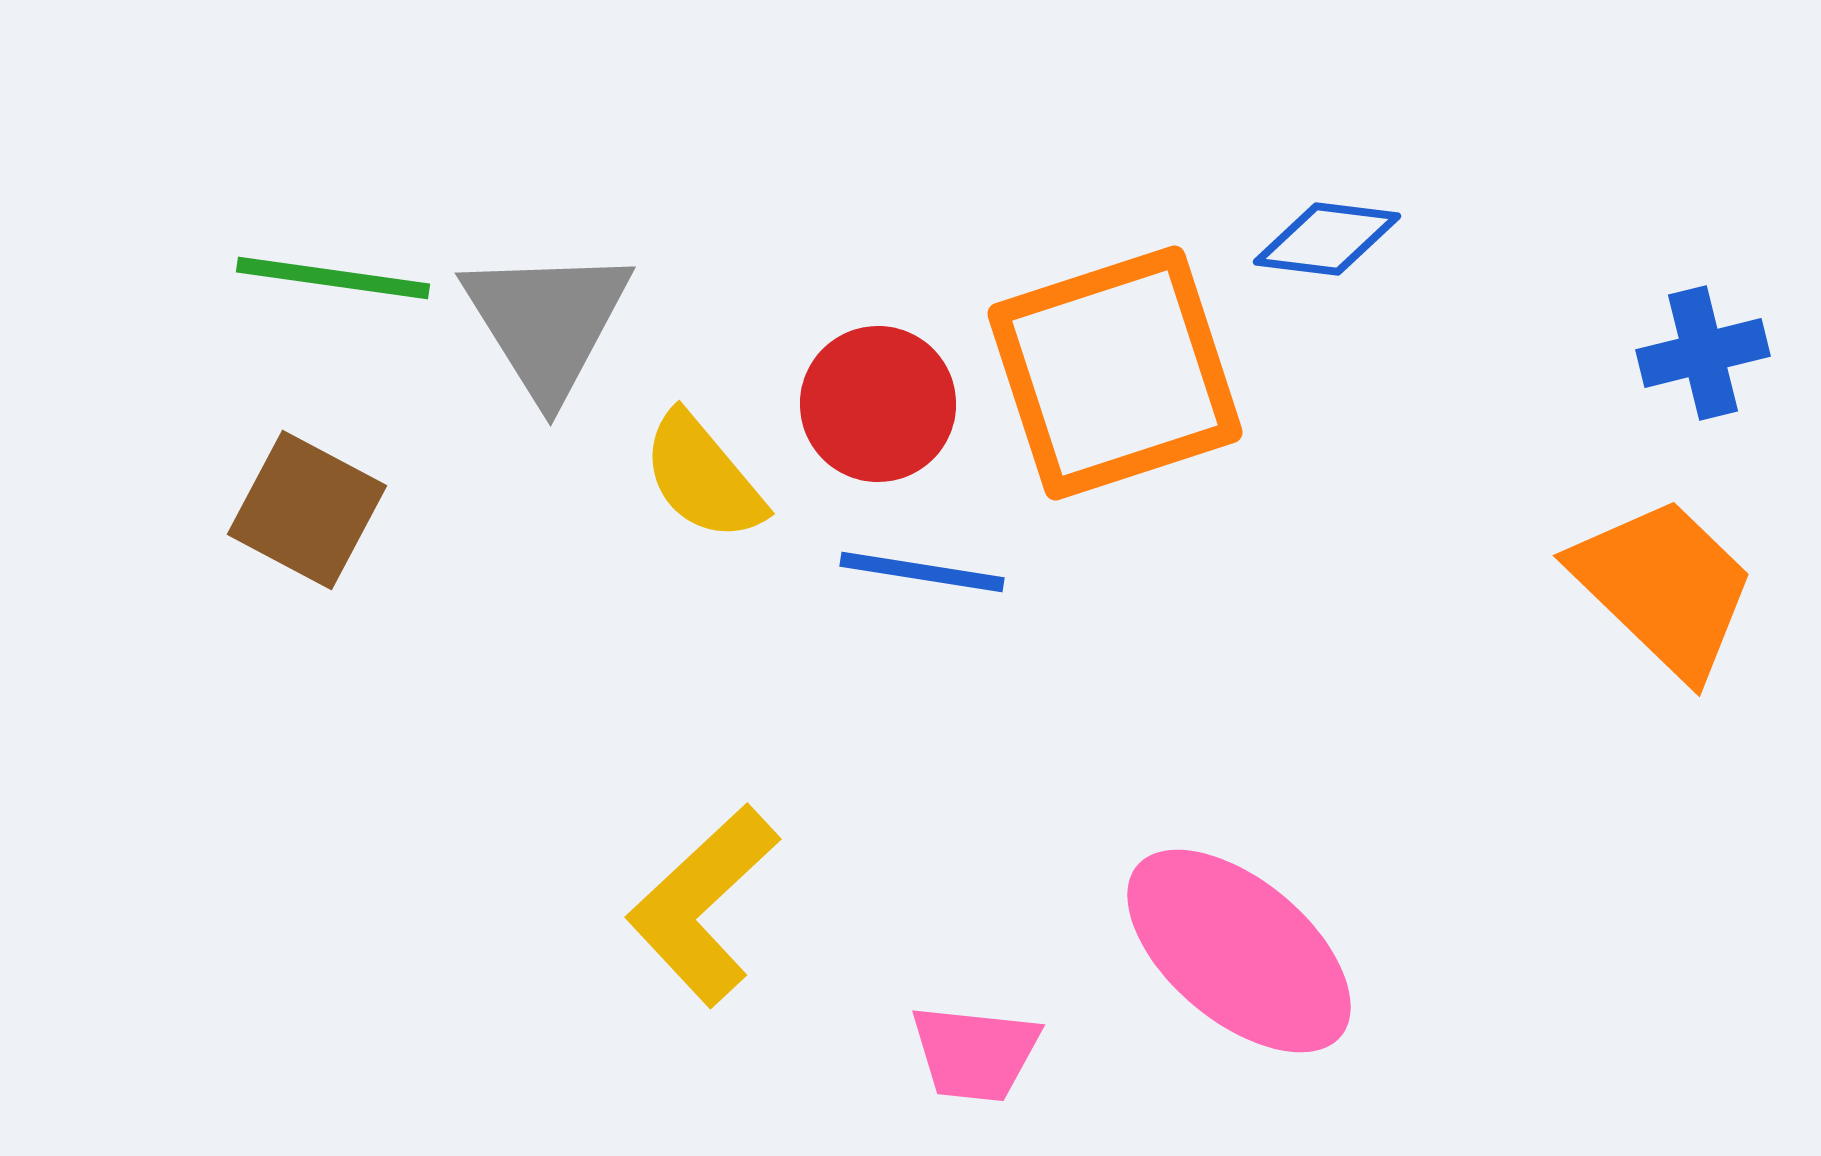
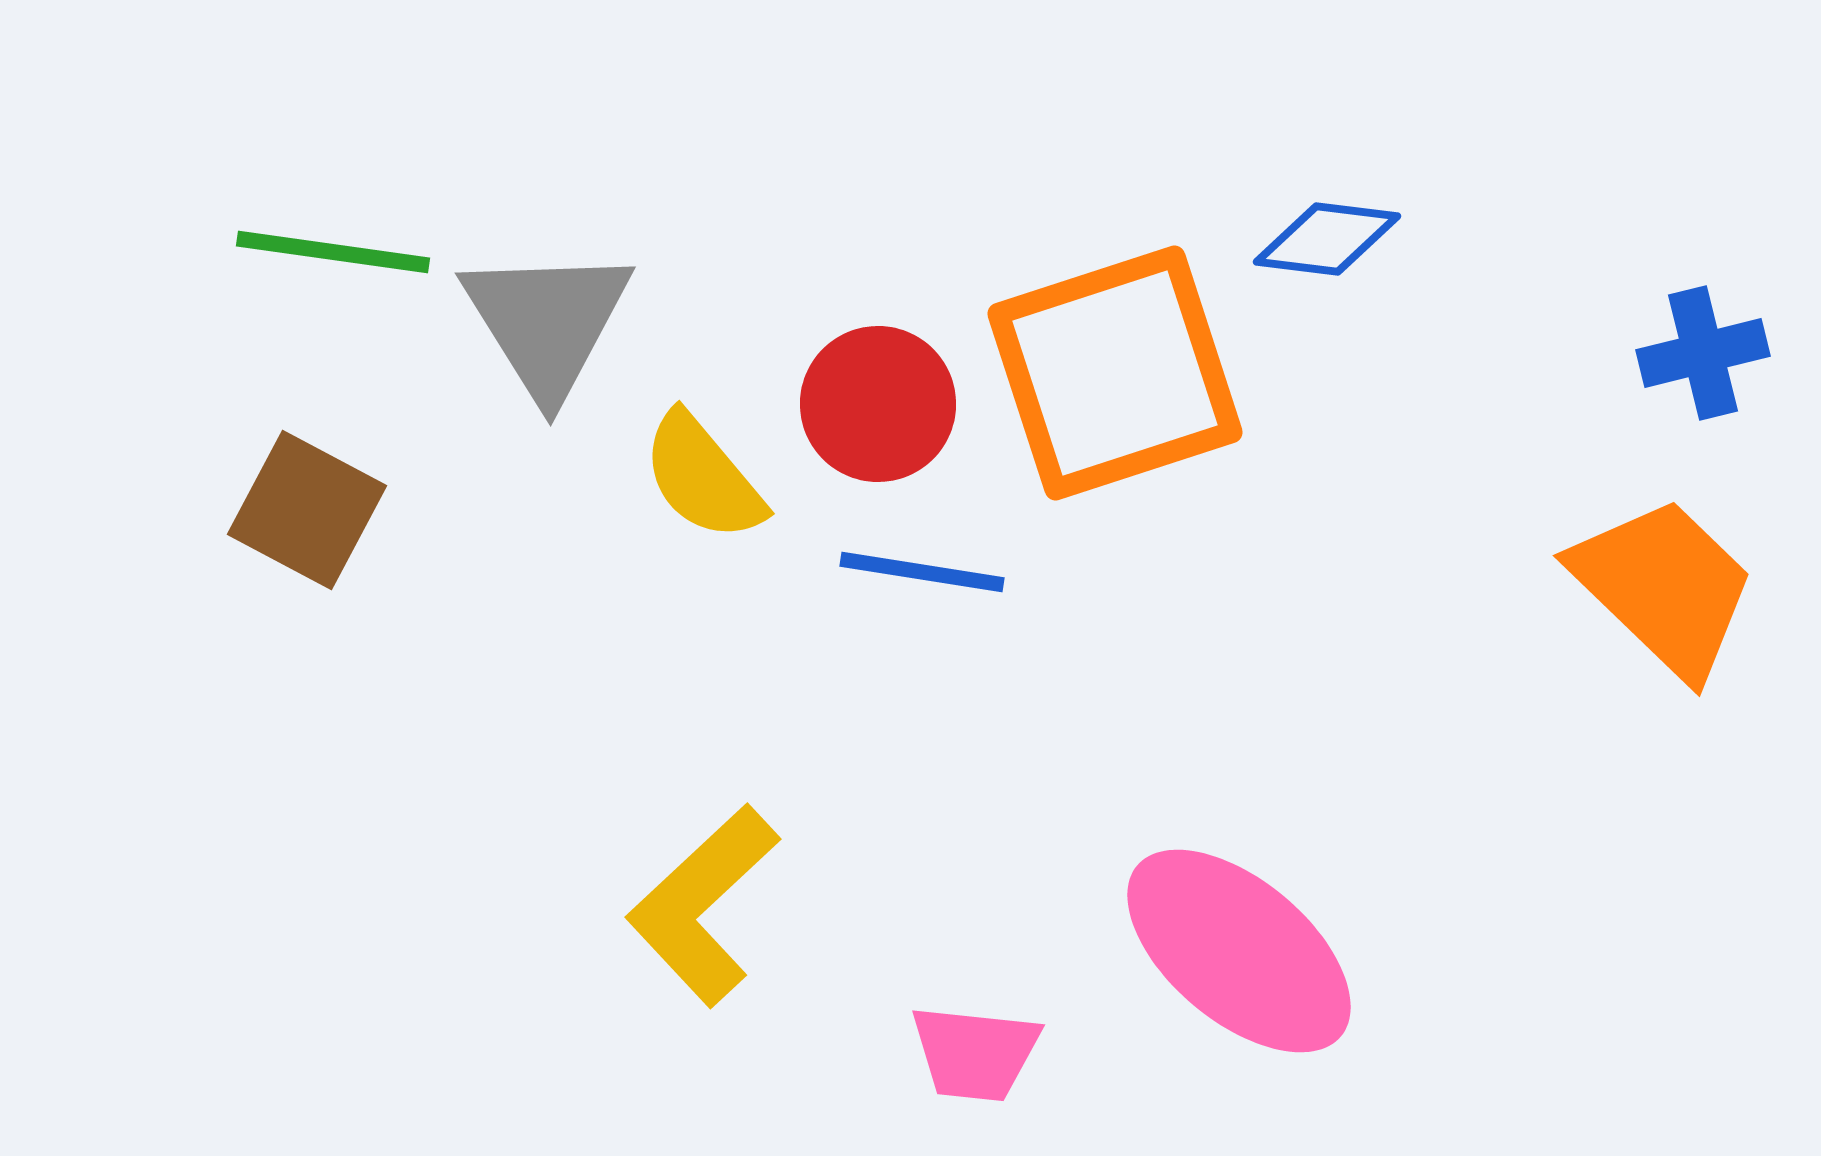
green line: moved 26 px up
